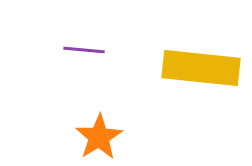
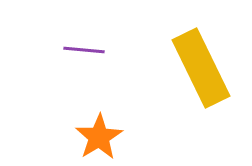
yellow rectangle: rotated 58 degrees clockwise
